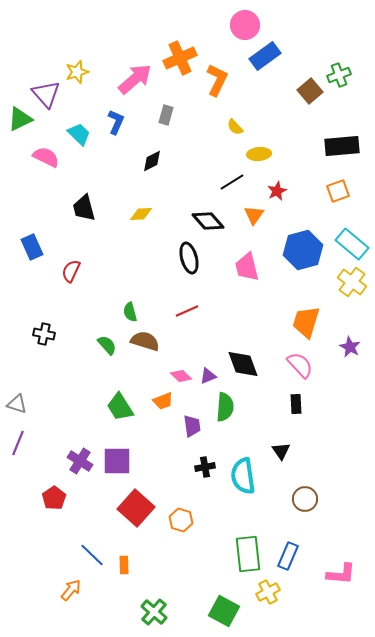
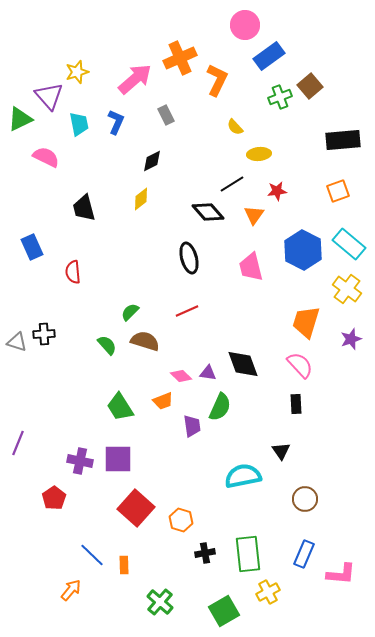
blue rectangle at (265, 56): moved 4 px right
green cross at (339, 75): moved 59 px left, 22 px down
brown square at (310, 91): moved 5 px up
purple triangle at (46, 94): moved 3 px right, 2 px down
gray rectangle at (166, 115): rotated 42 degrees counterclockwise
cyan trapezoid at (79, 134): moved 10 px up; rotated 35 degrees clockwise
black rectangle at (342, 146): moved 1 px right, 6 px up
black line at (232, 182): moved 2 px down
red star at (277, 191): rotated 18 degrees clockwise
yellow diamond at (141, 214): moved 15 px up; rotated 35 degrees counterclockwise
black diamond at (208, 221): moved 9 px up
cyan rectangle at (352, 244): moved 3 px left
blue hexagon at (303, 250): rotated 18 degrees counterclockwise
pink trapezoid at (247, 267): moved 4 px right
red semicircle at (71, 271): moved 2 px right, 1 px down; rotated 30 degrees counterclockwise
yellow cross at (352, 282): moved 5 px left, 7 px down
green semicircle at (130, 312): rotated 60 degrees clockwise
black cross at (44, 334): rotated 15 degrees counterclockwise
purple star at (350, 347): moved 1 px right, 8 px up; rotated 25 degrees clockwise
purple triangle at (208, 376): moved 3 px up; rotated 30 degrees clockwise
gray triangle at (17, 404): moved 62 px up
green semicircle at (225, 407): moved 5 px left; rotated 20 degrees clockwise
purple cross at (80, 461): rotated 20 degrees counterclockwise
purple square at (117, 461): moved 1 px right, 2 px up
black cross at (205, 467): moved 86 px down
cyan semicircle at (243, 476): rotated 87 degrees clockwise
blue rectangle at (288, 556): moved 16 px right, 2 px up
green square at (224, 611): rotated 32 degrees clockwise
green cross at (154, 612): moved 6 px right, 10 px up
